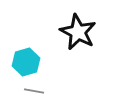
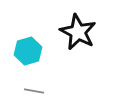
cyan hexagon: moved 2 px right, 11 px up
